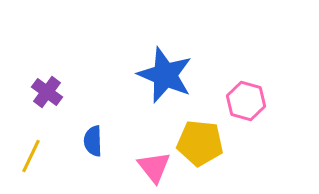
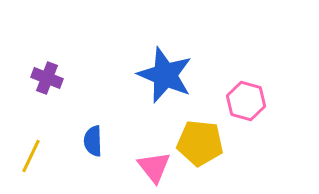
purple cross: moved 14 px up; rotated 16 degrees counterclockwise
